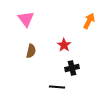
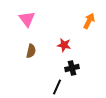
pink triangle: moved 1 px right
red star: rotated 24 degrees counterclockwise
black line: rotated 70 degrees counterclockwise
